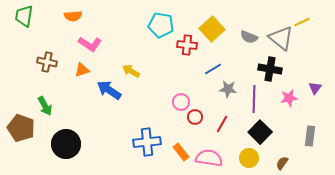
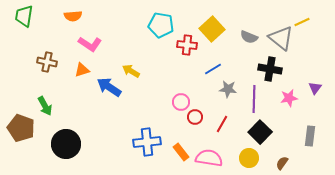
blue arrow: moved 3 px up
